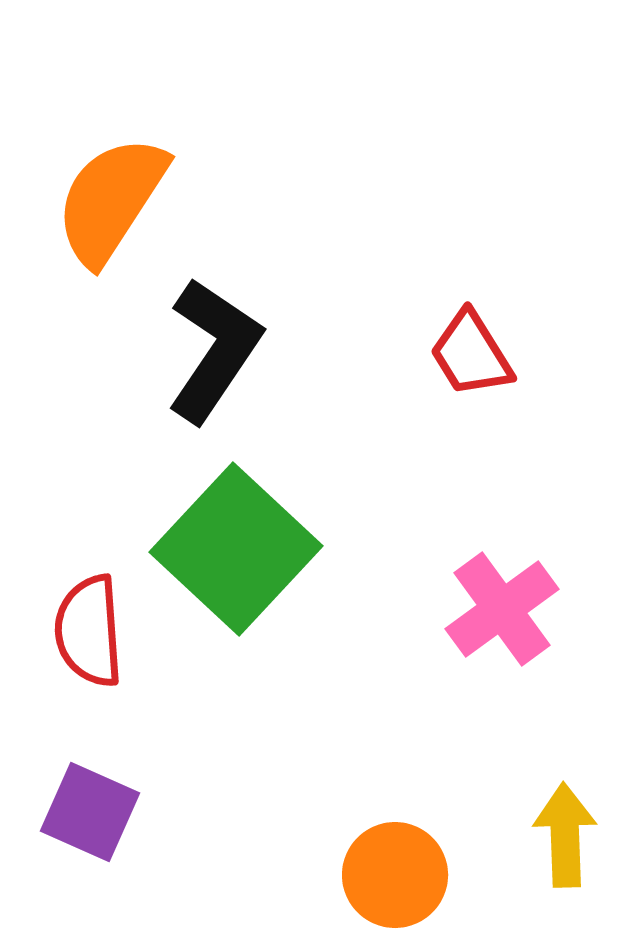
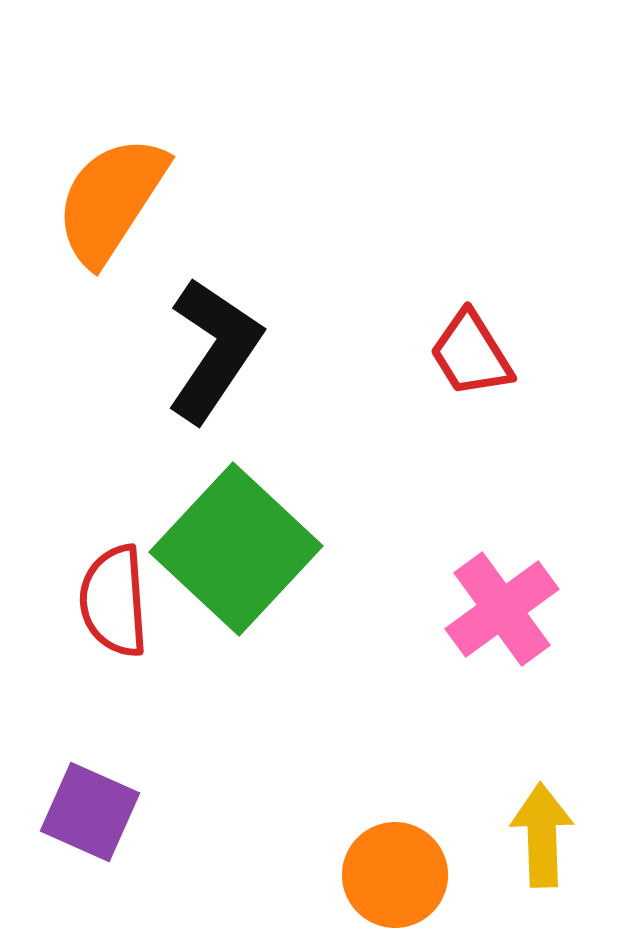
red semicircle: moved 25 px right, 30 px up
yellow arrow: moved 23 px left
